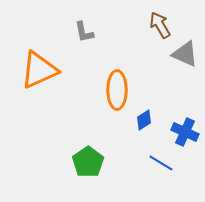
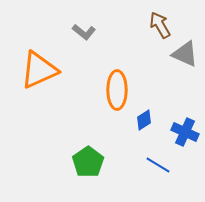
gray L-shape: rotated 40 degrees counterclockwise
blue line: moved 3 px left, 2 px down
